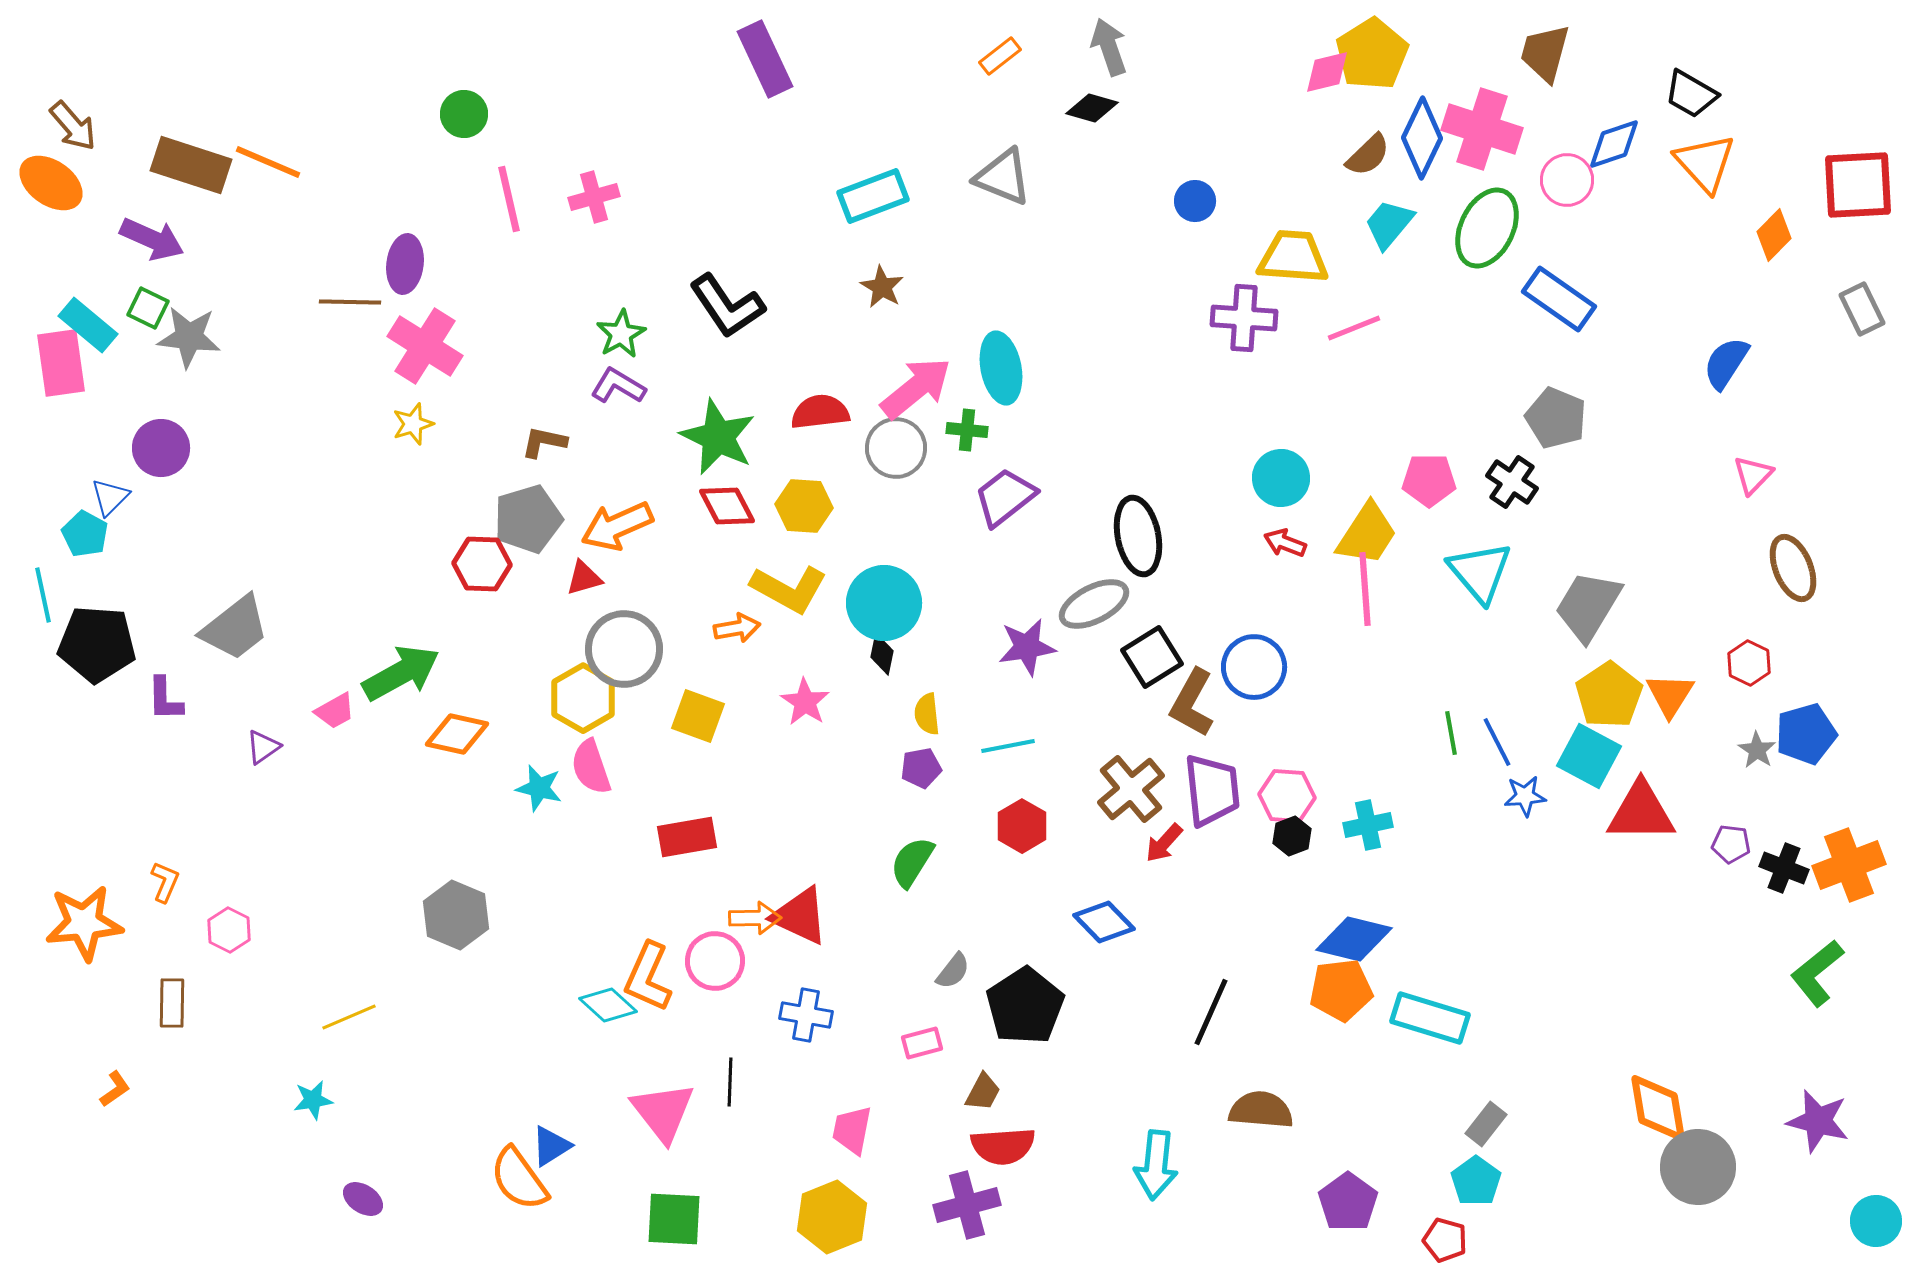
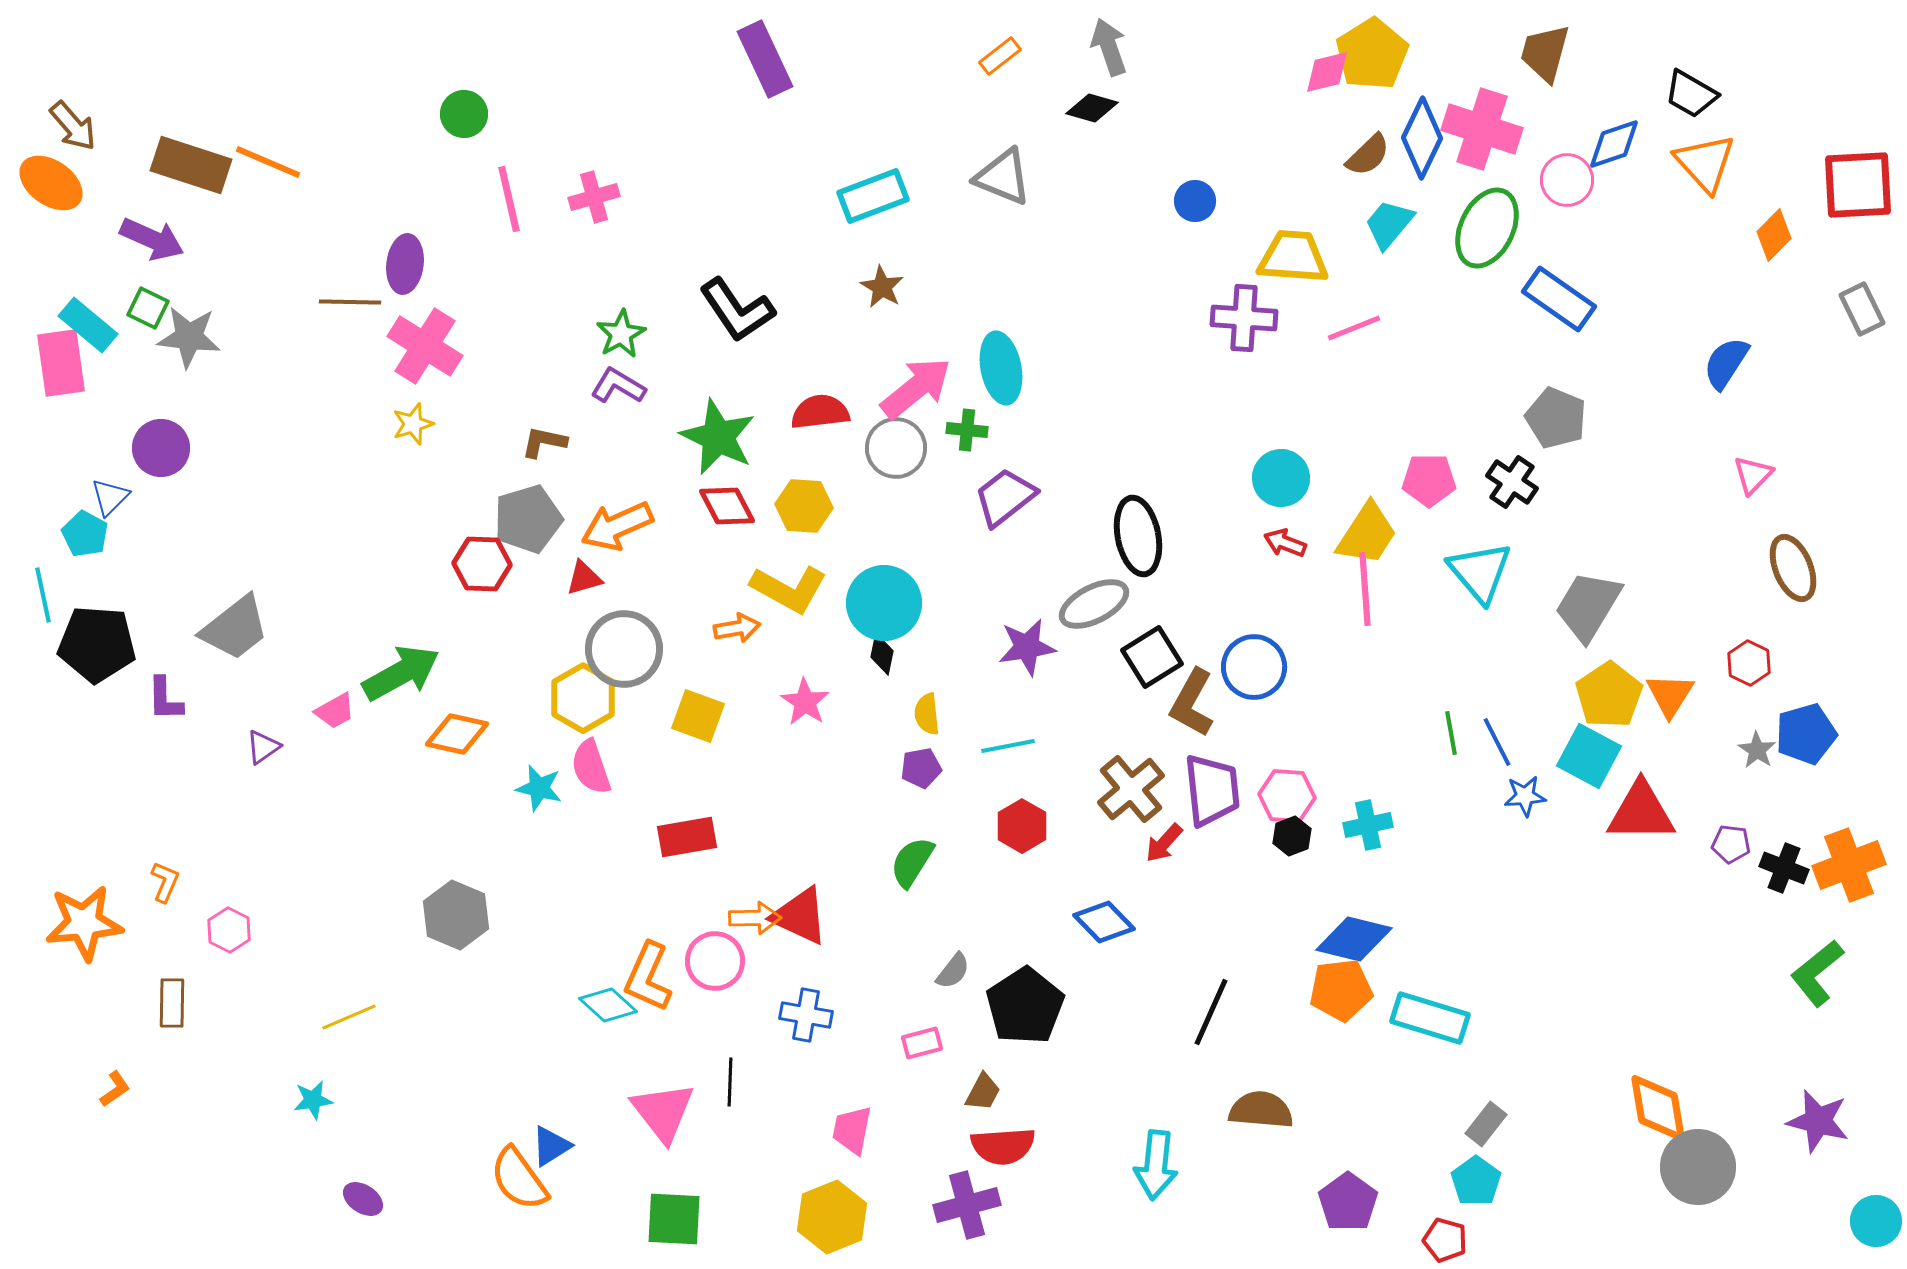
black L-shape at (727, 306): moved 10 px right, 4 px down
